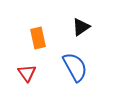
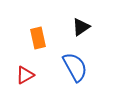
red triangle: moved 2 px left, 2 px down; rotated 36 degrees clockwise
